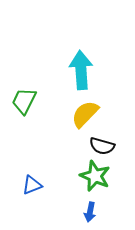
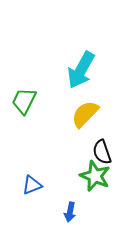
cyan arrow: rotated 147 degrees counterclockwise
black semicircle: moved 6 px down; rotated 55 degrees clockwise
blue arrow: moved 20 px left
